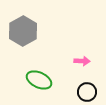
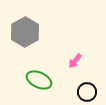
gray hexagon: moved 2 px right, 1 px down
pink arrow: moved 7 px left; rotated 126 degrees clockwise
